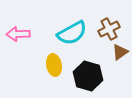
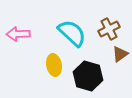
cyan semicircle: rotated 108 degrees counterclockwise
brown triangle: moved 2 px down
